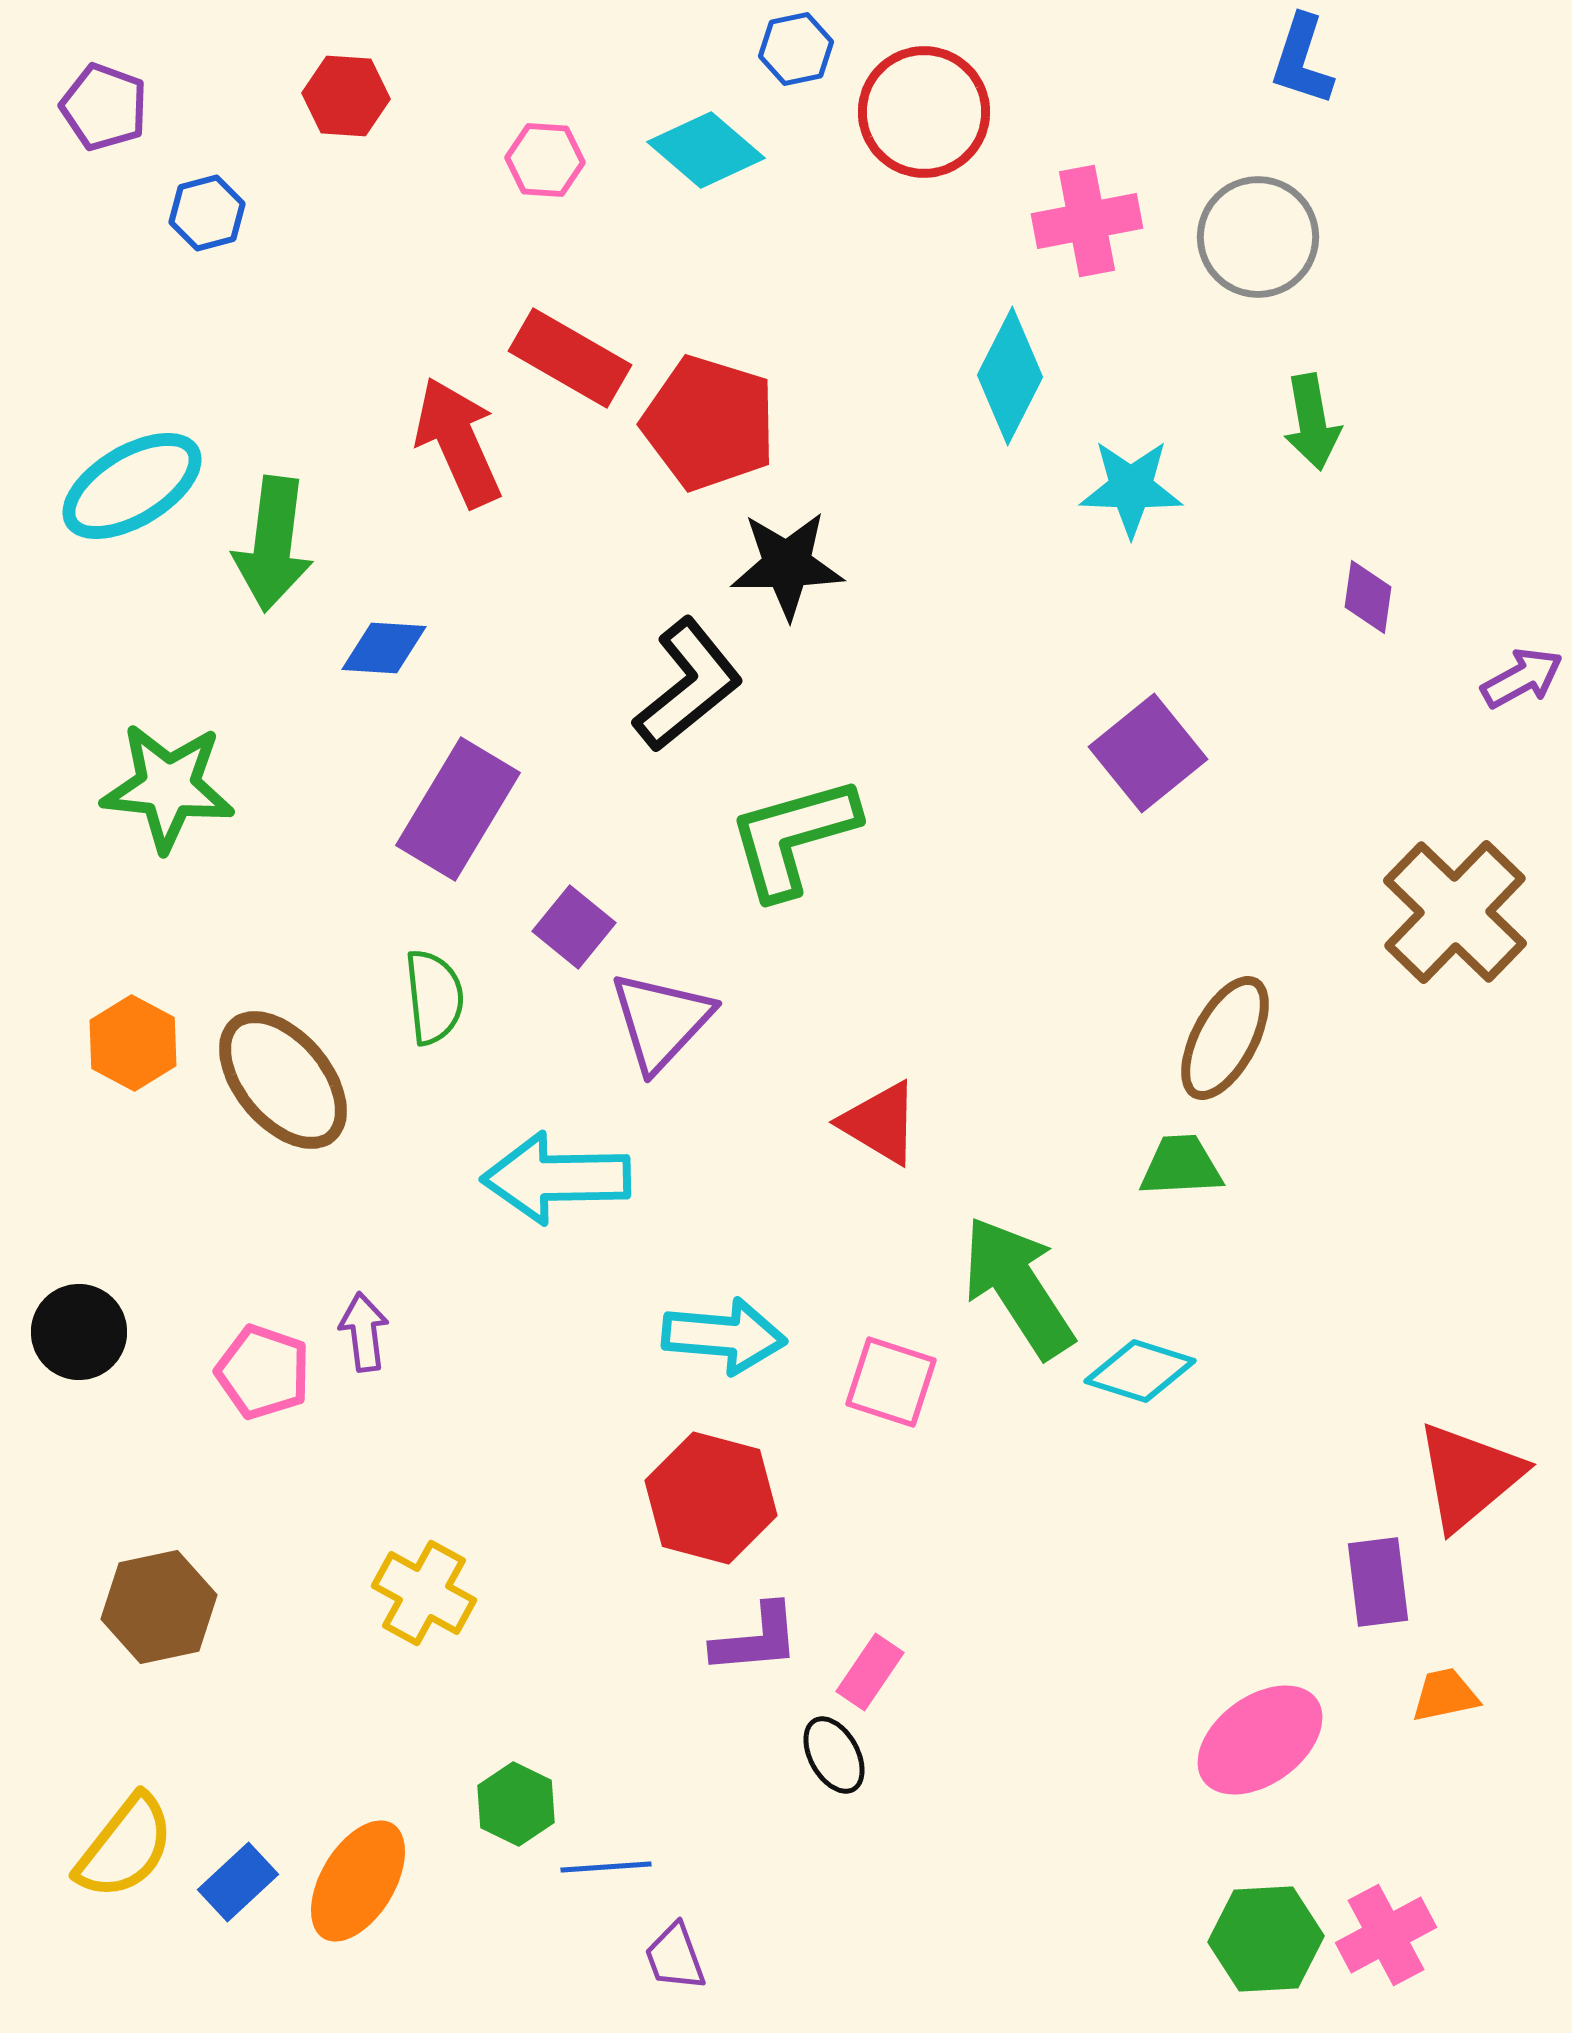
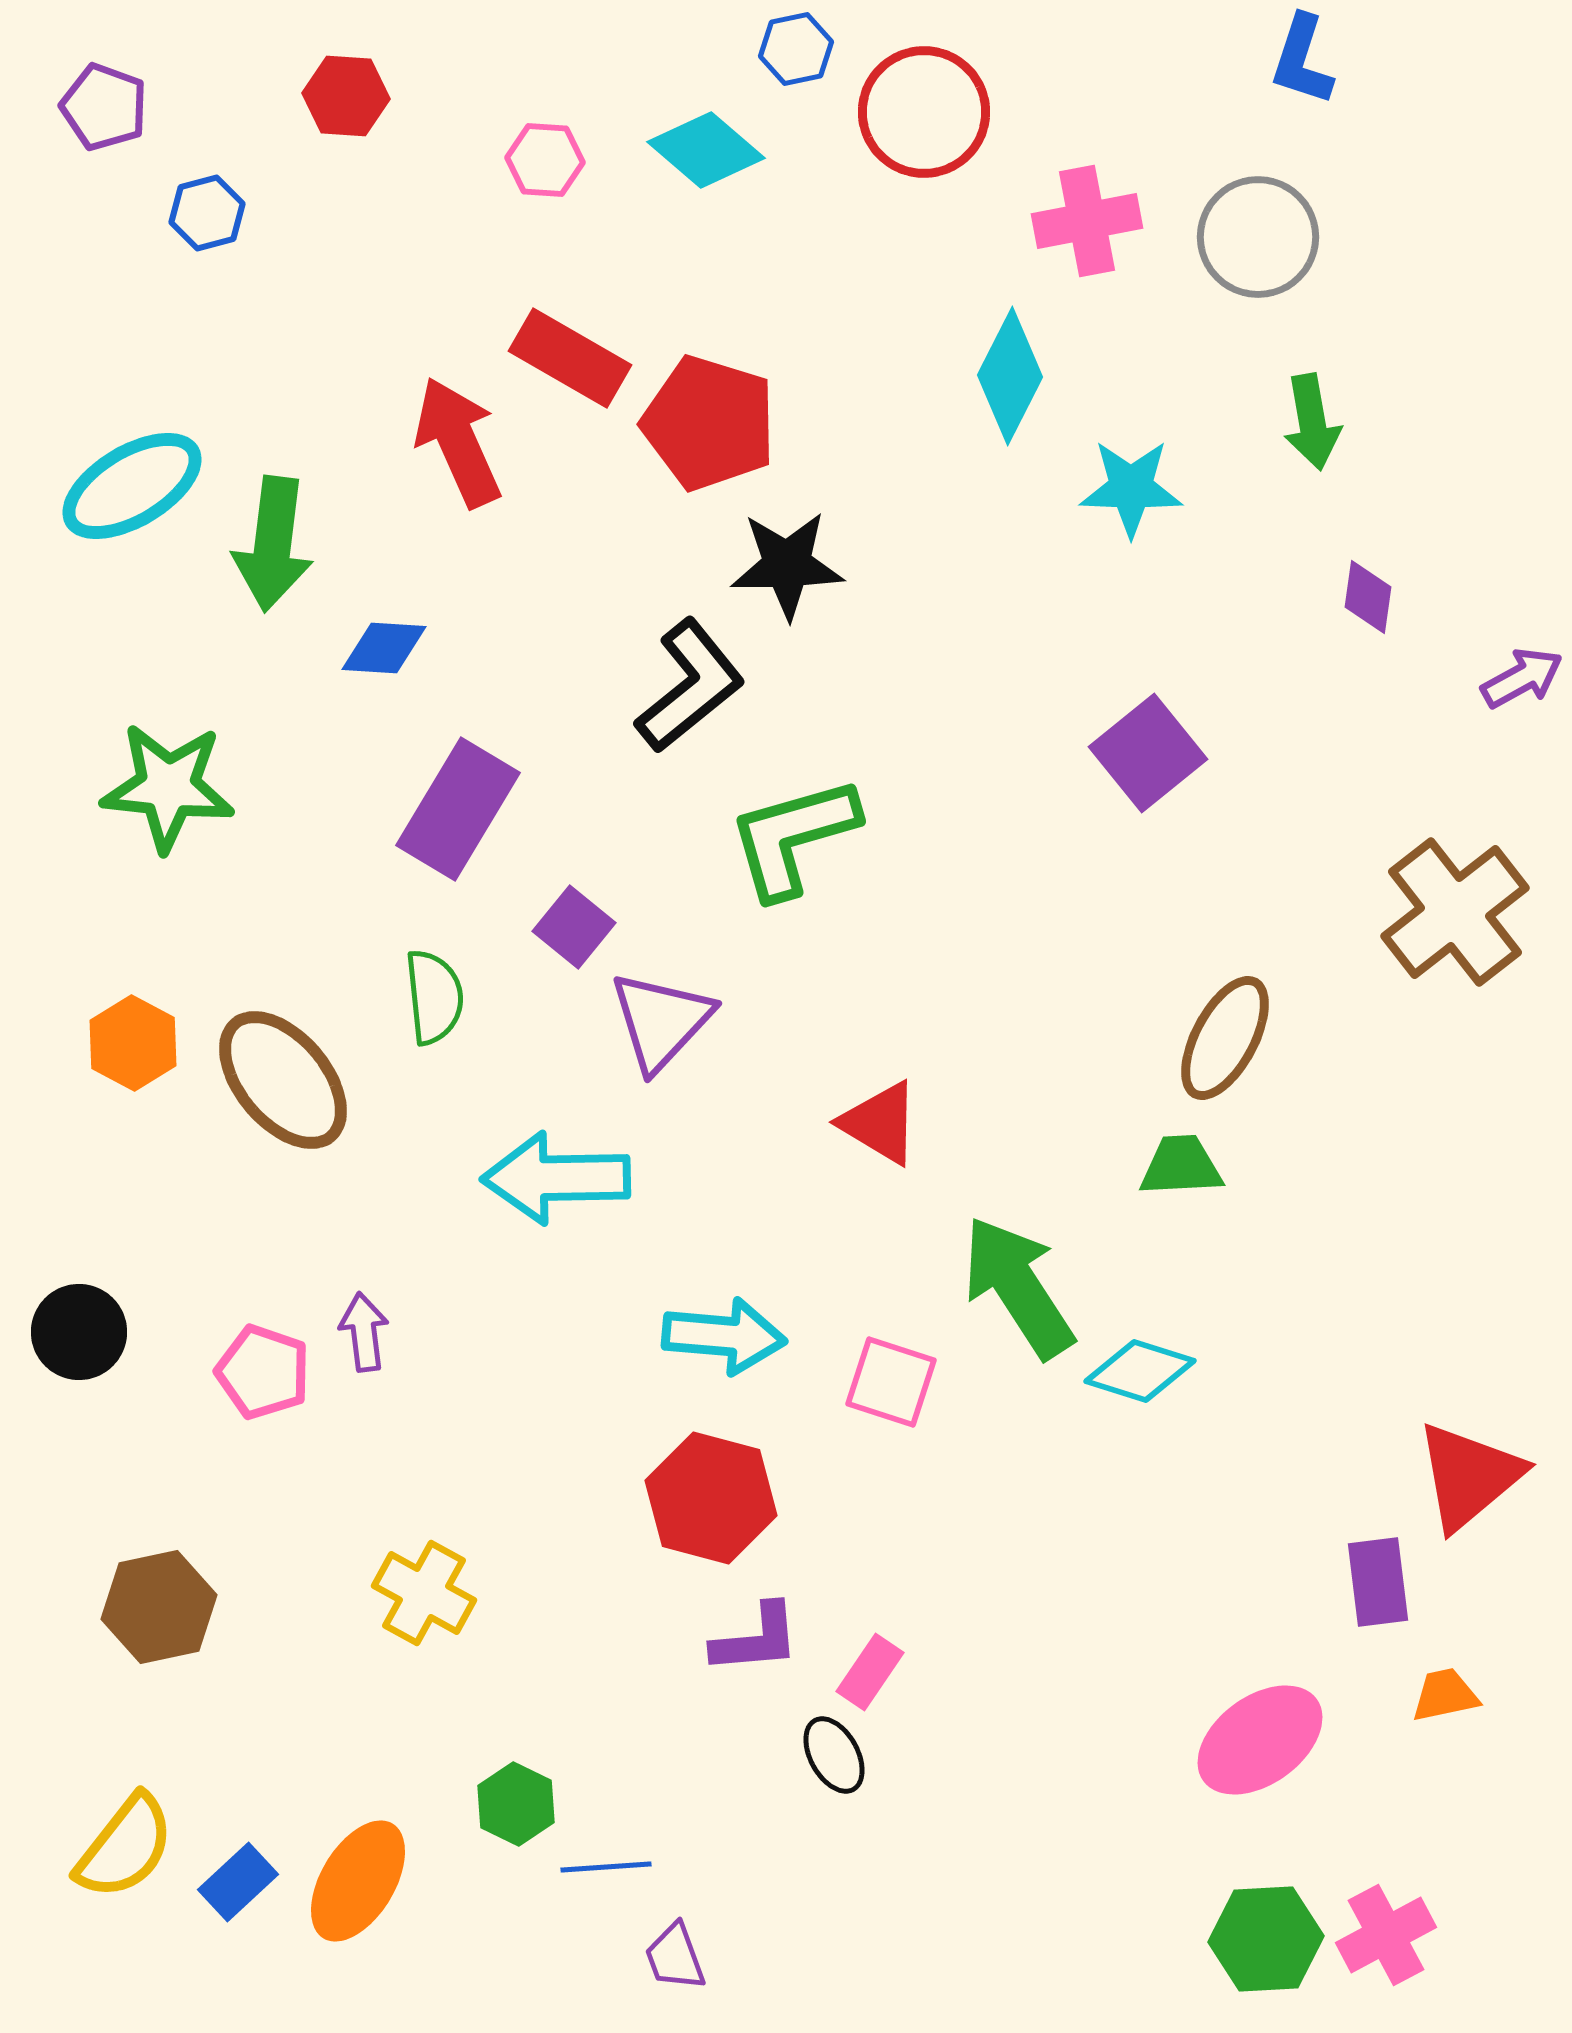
black L-shape at (688, 685): moved 2 px right, 1 px down
brown cross at (1455, 912): rotated 8 degrees clockwise
